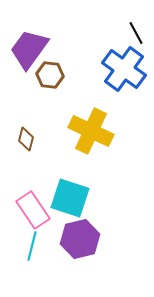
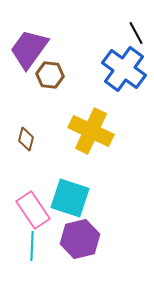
cyan line: rotated 12 degrees counterclockwise
